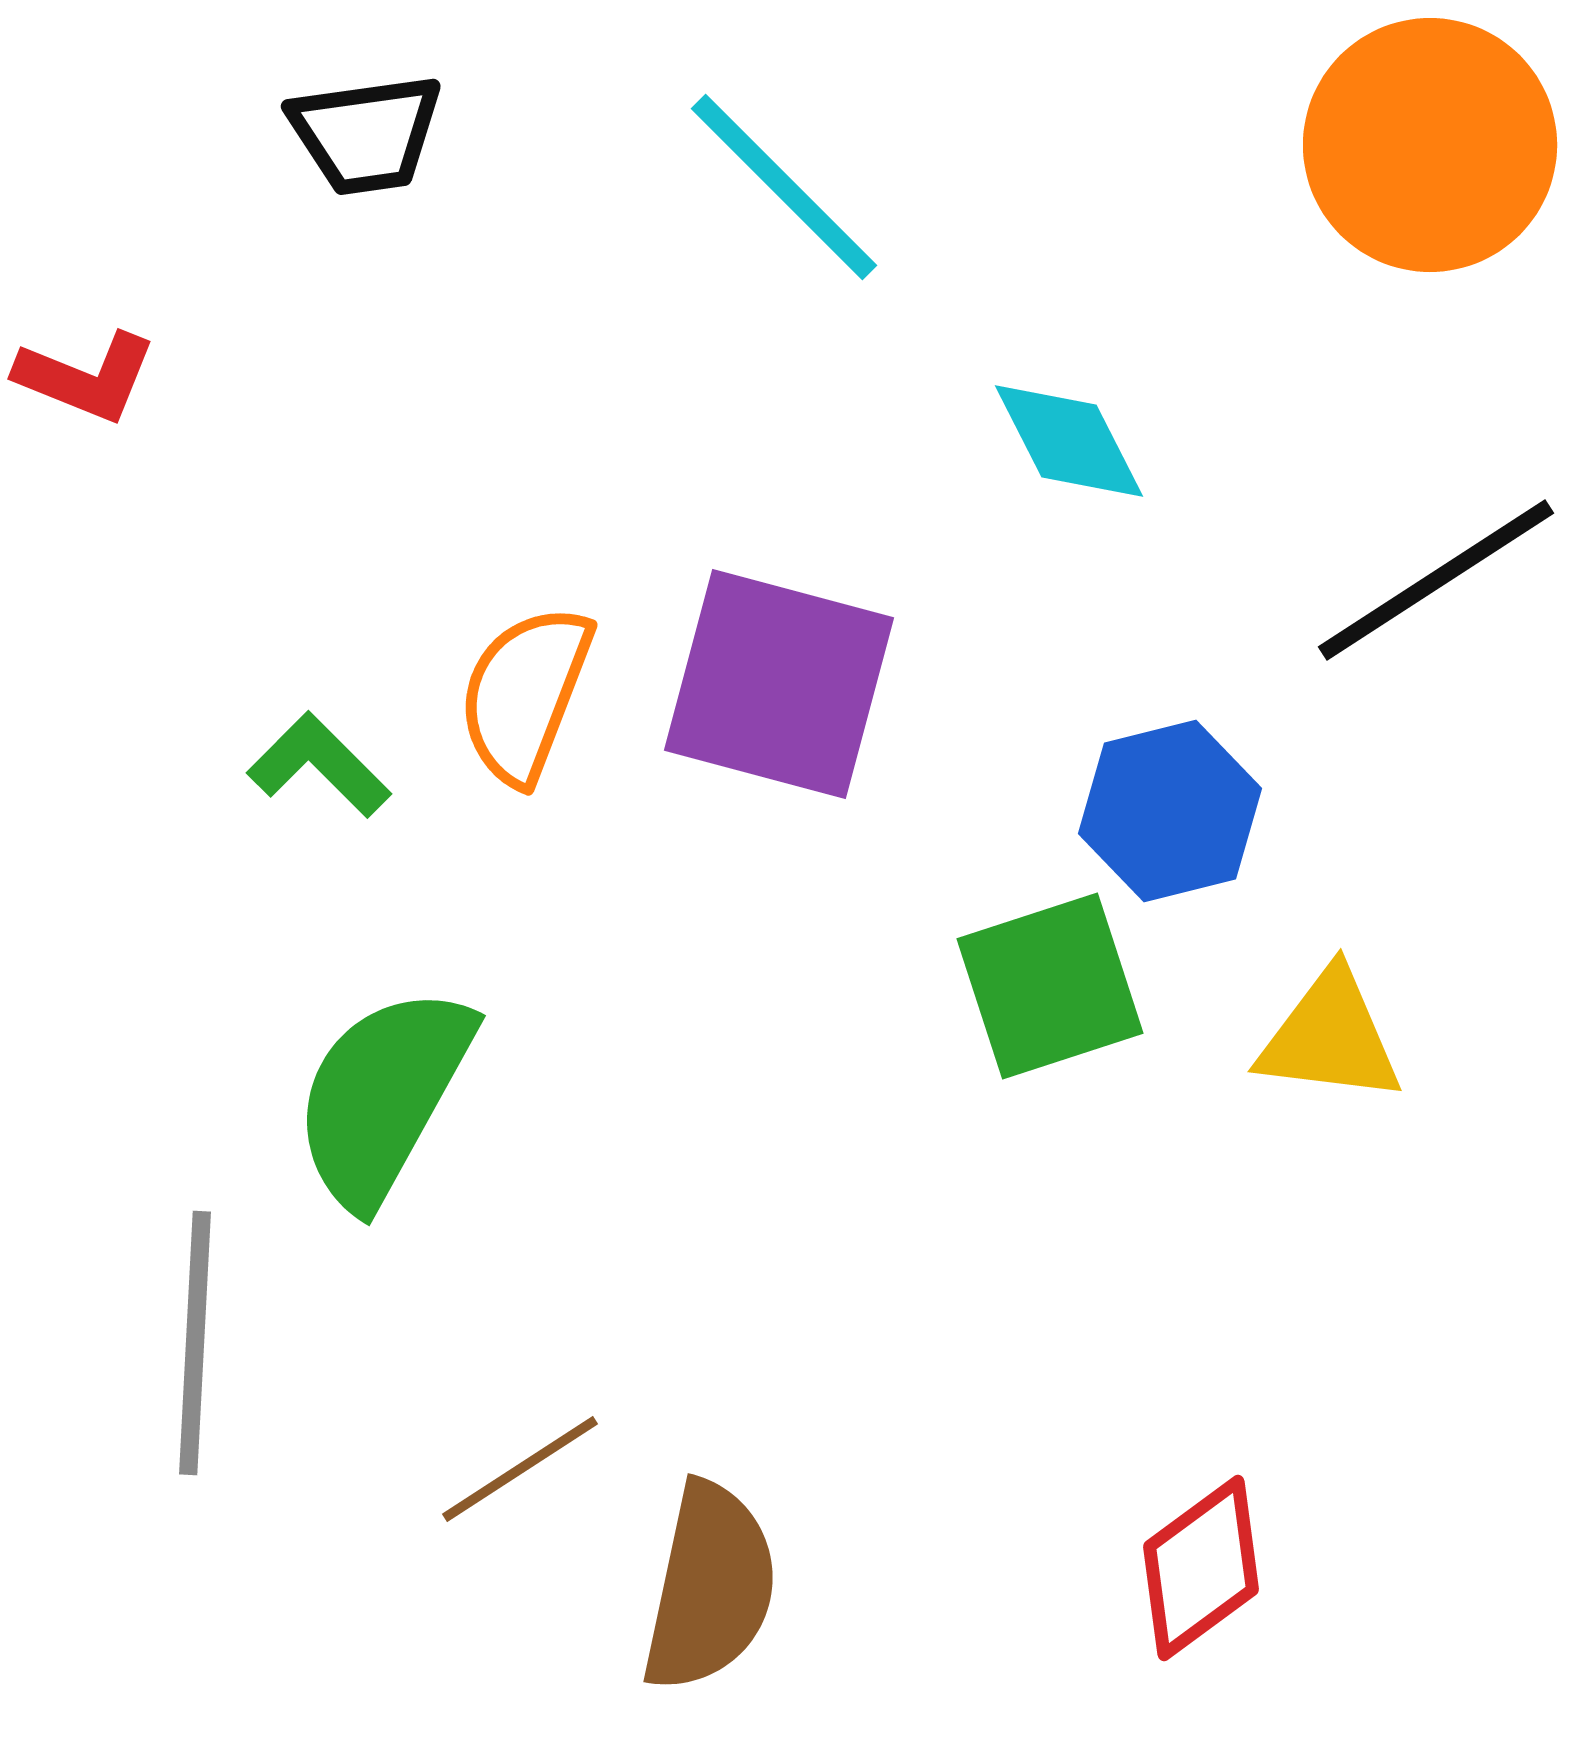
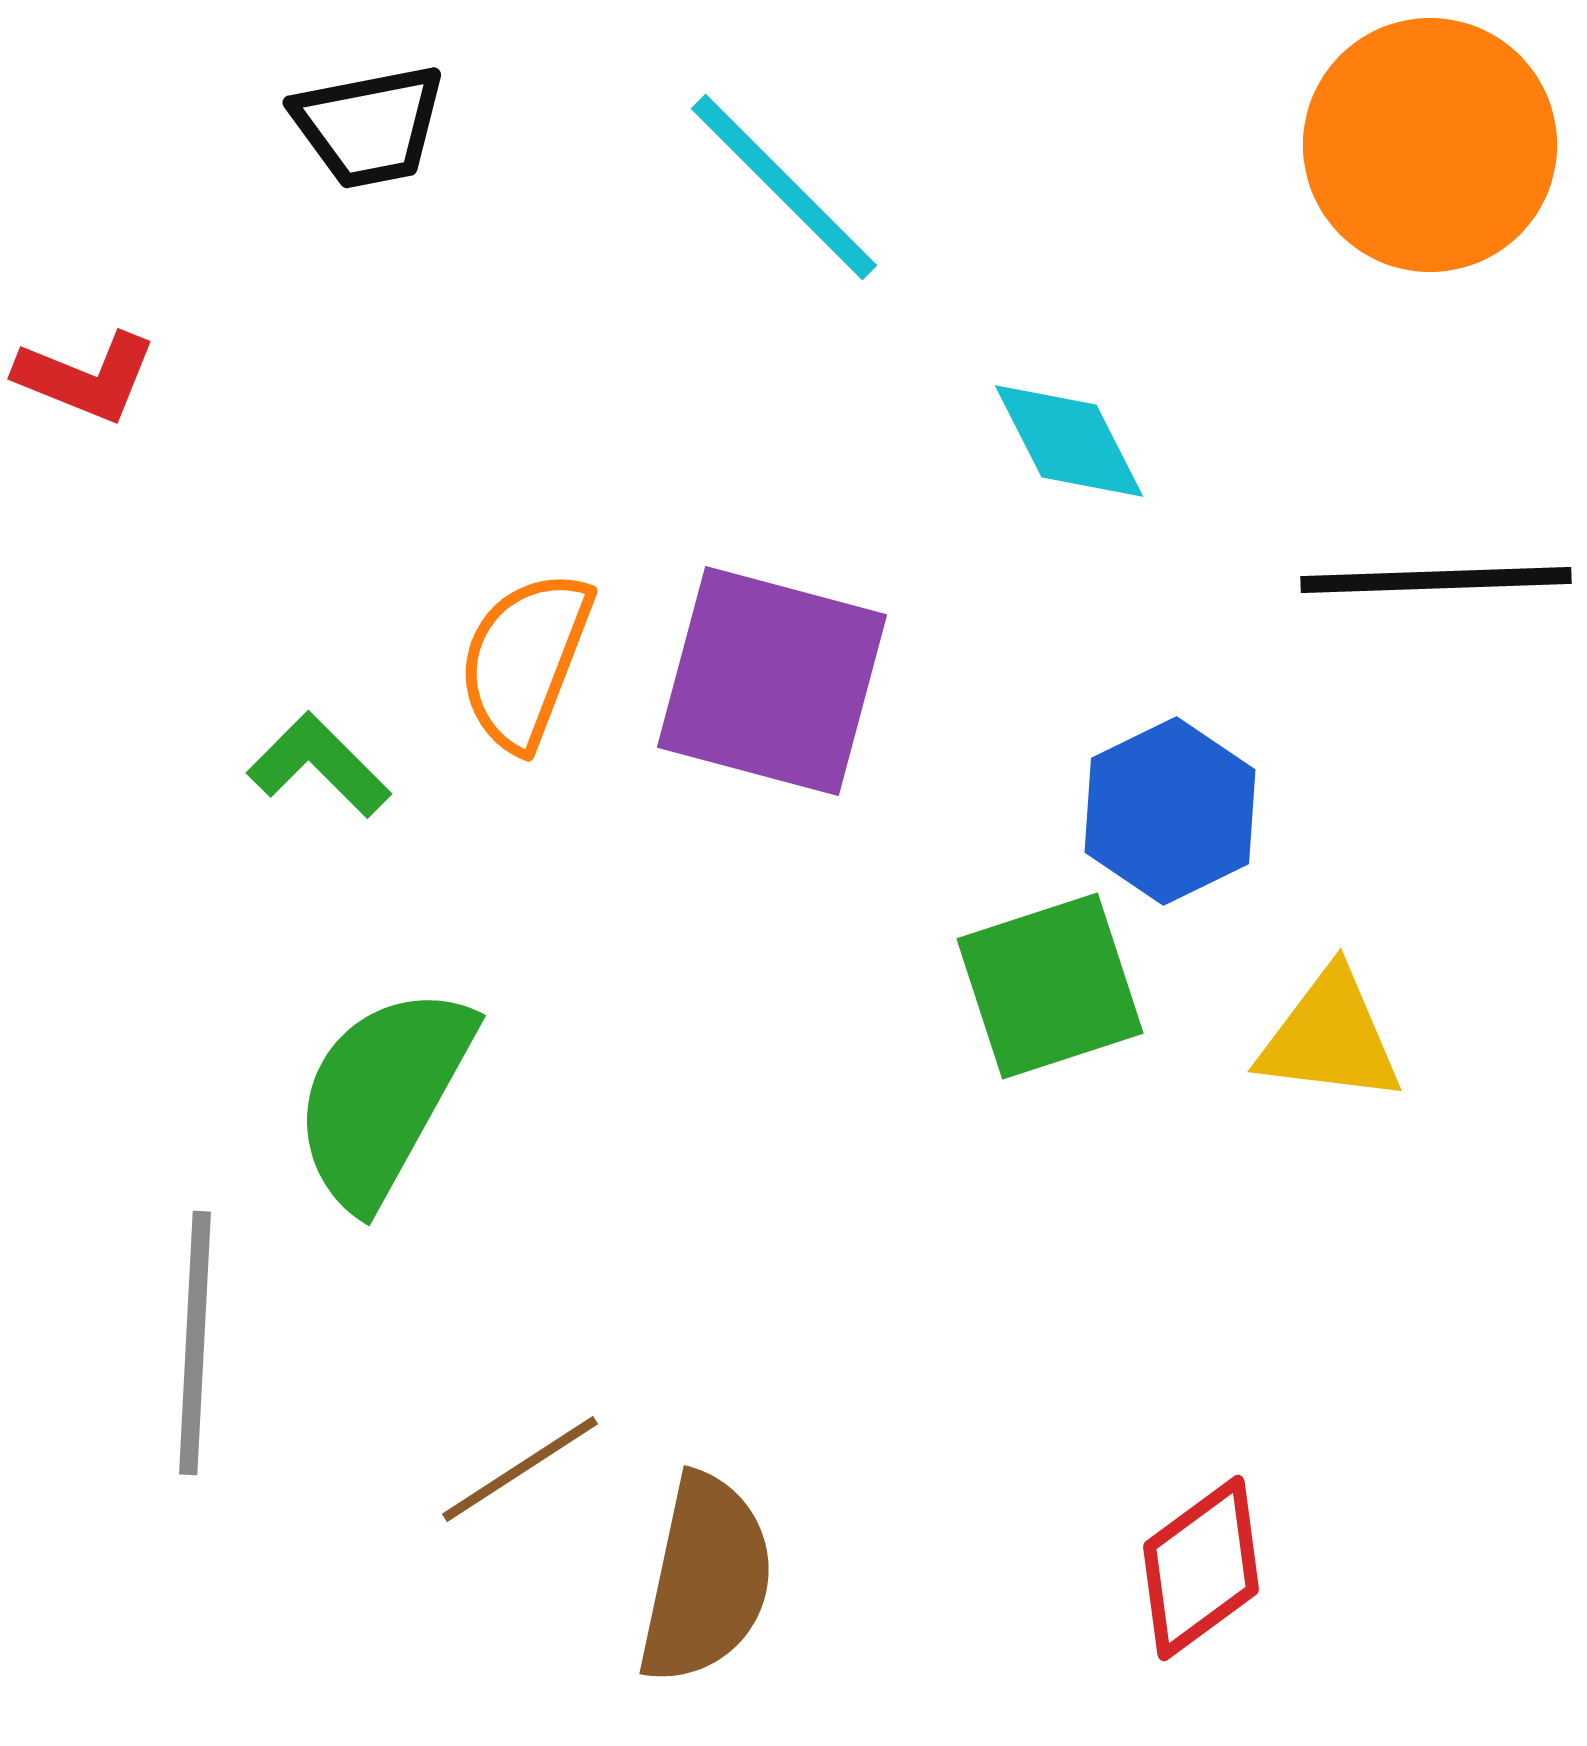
black trapezoid: moved 3 px right, 8 px up; rotated 3 degrees counterclockwise
black line: rotated 31 degrees clockwise
purple square: moved 7 px left, 3 px up
orange semicircle: moved 34 px up
blue hexagon: rotated 12 degrees counterclockwise
brown semicircle: moved 4 px left, 8 px up
